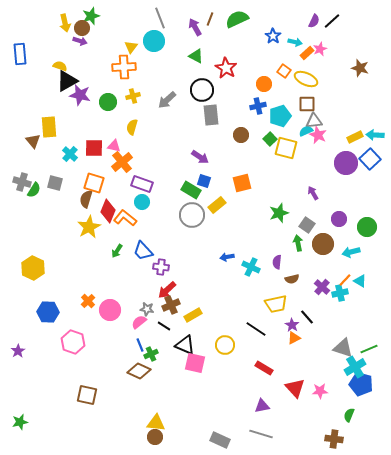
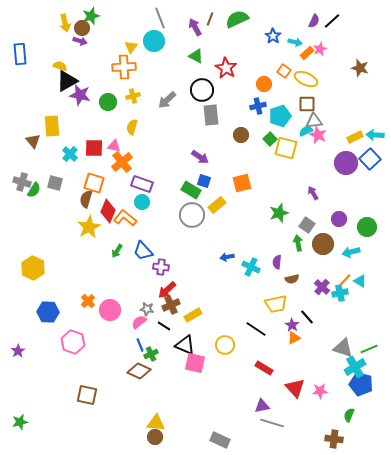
yellow rectangle at (49, 127): moved 3 px right, 1 px up
gray line at (261, 434): moved 11 px right, 11 px up
